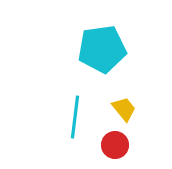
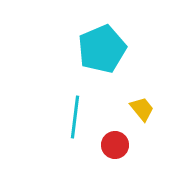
cyan pentagon: rotated 15 degrees counterclockwise
yellow trapezoid: moved 18 px right
